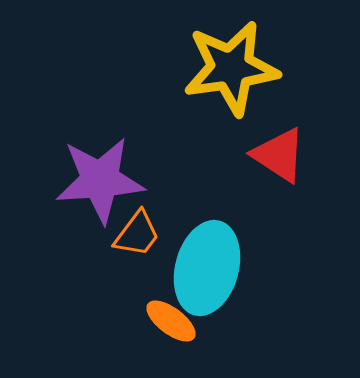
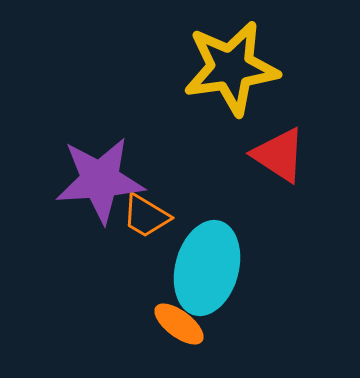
orange trapezoid: moved 9 px right, 18 px up; rotated 84 degrees clockwise
orange ellipse: moved 8 px right, 3 px down
